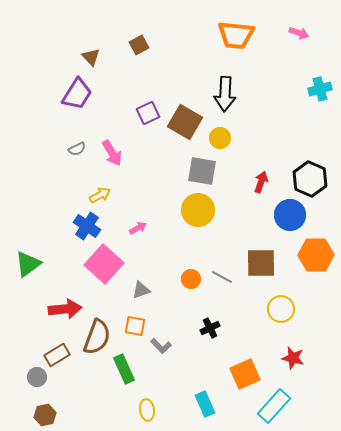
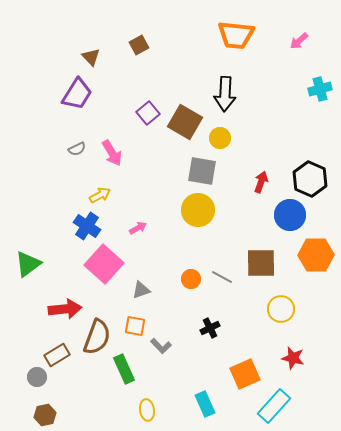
pink arrow at (299, 33): moved 8 px down; rotated 120 degrees clockwise
purple square at (148, 113): rotated 15 degrees counterclockwise
